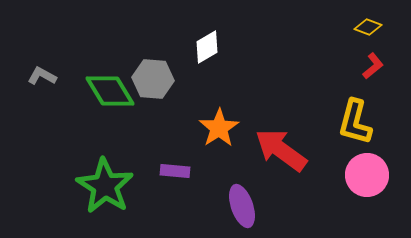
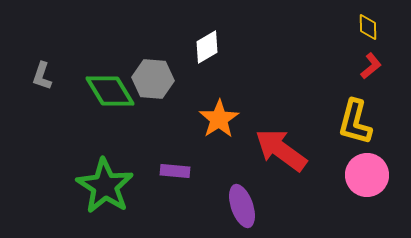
yellow diamond: rotated 68 degrees clockwise
red L-shape: moved 2 px left
gray L-shape: rotated 100 degrees counterclockwise
orange star: moved 9 px up
